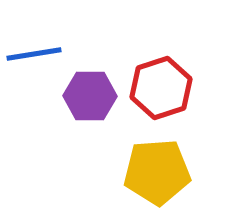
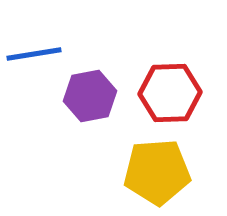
red hexagon: moved 9 px right, 5 px down; rotated 16 degrees clockwise
purple hexagon: rotated 12 degrees counterclockwise
